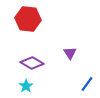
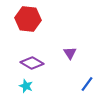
cyan star: rotated 16 degrees counterclockwise
